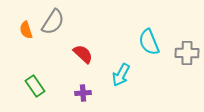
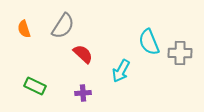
gray semicircle: moved 10 px right, 4 px down
orange semicircle: moved 2 px left, 1 px up
gray cross: moved 7 px left
cyan arrow: moved 4 px up
green rectangle: rotated 30 degrees counterclockwise
